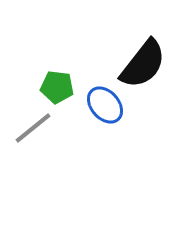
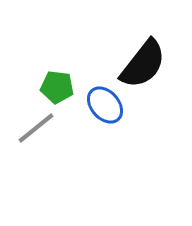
gray line: moved 3 px right
